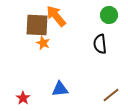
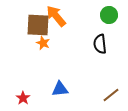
brown square: moved 1 px right
